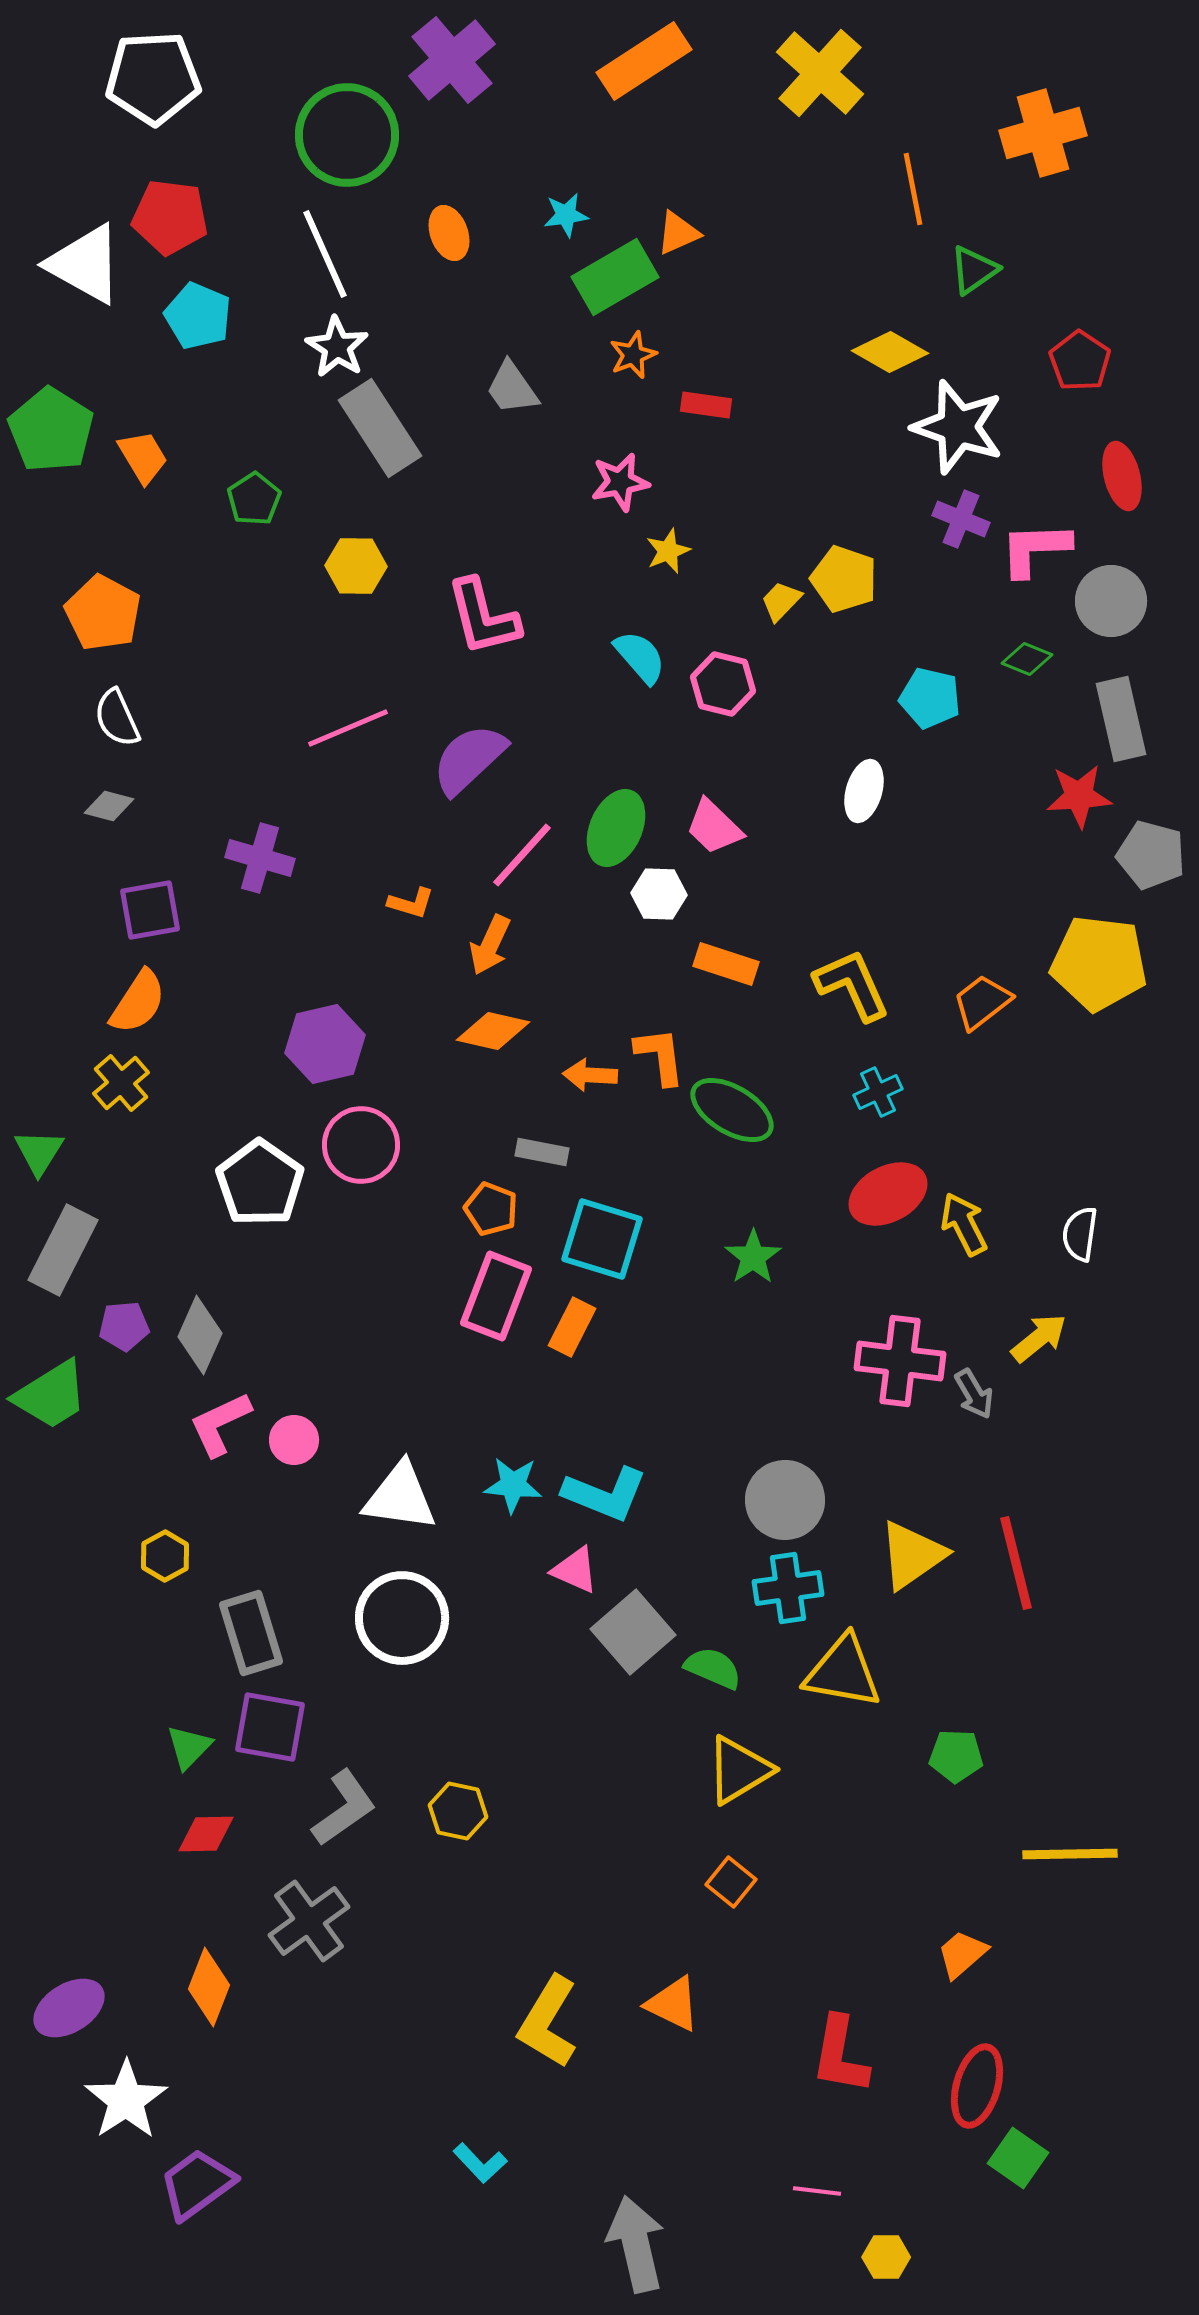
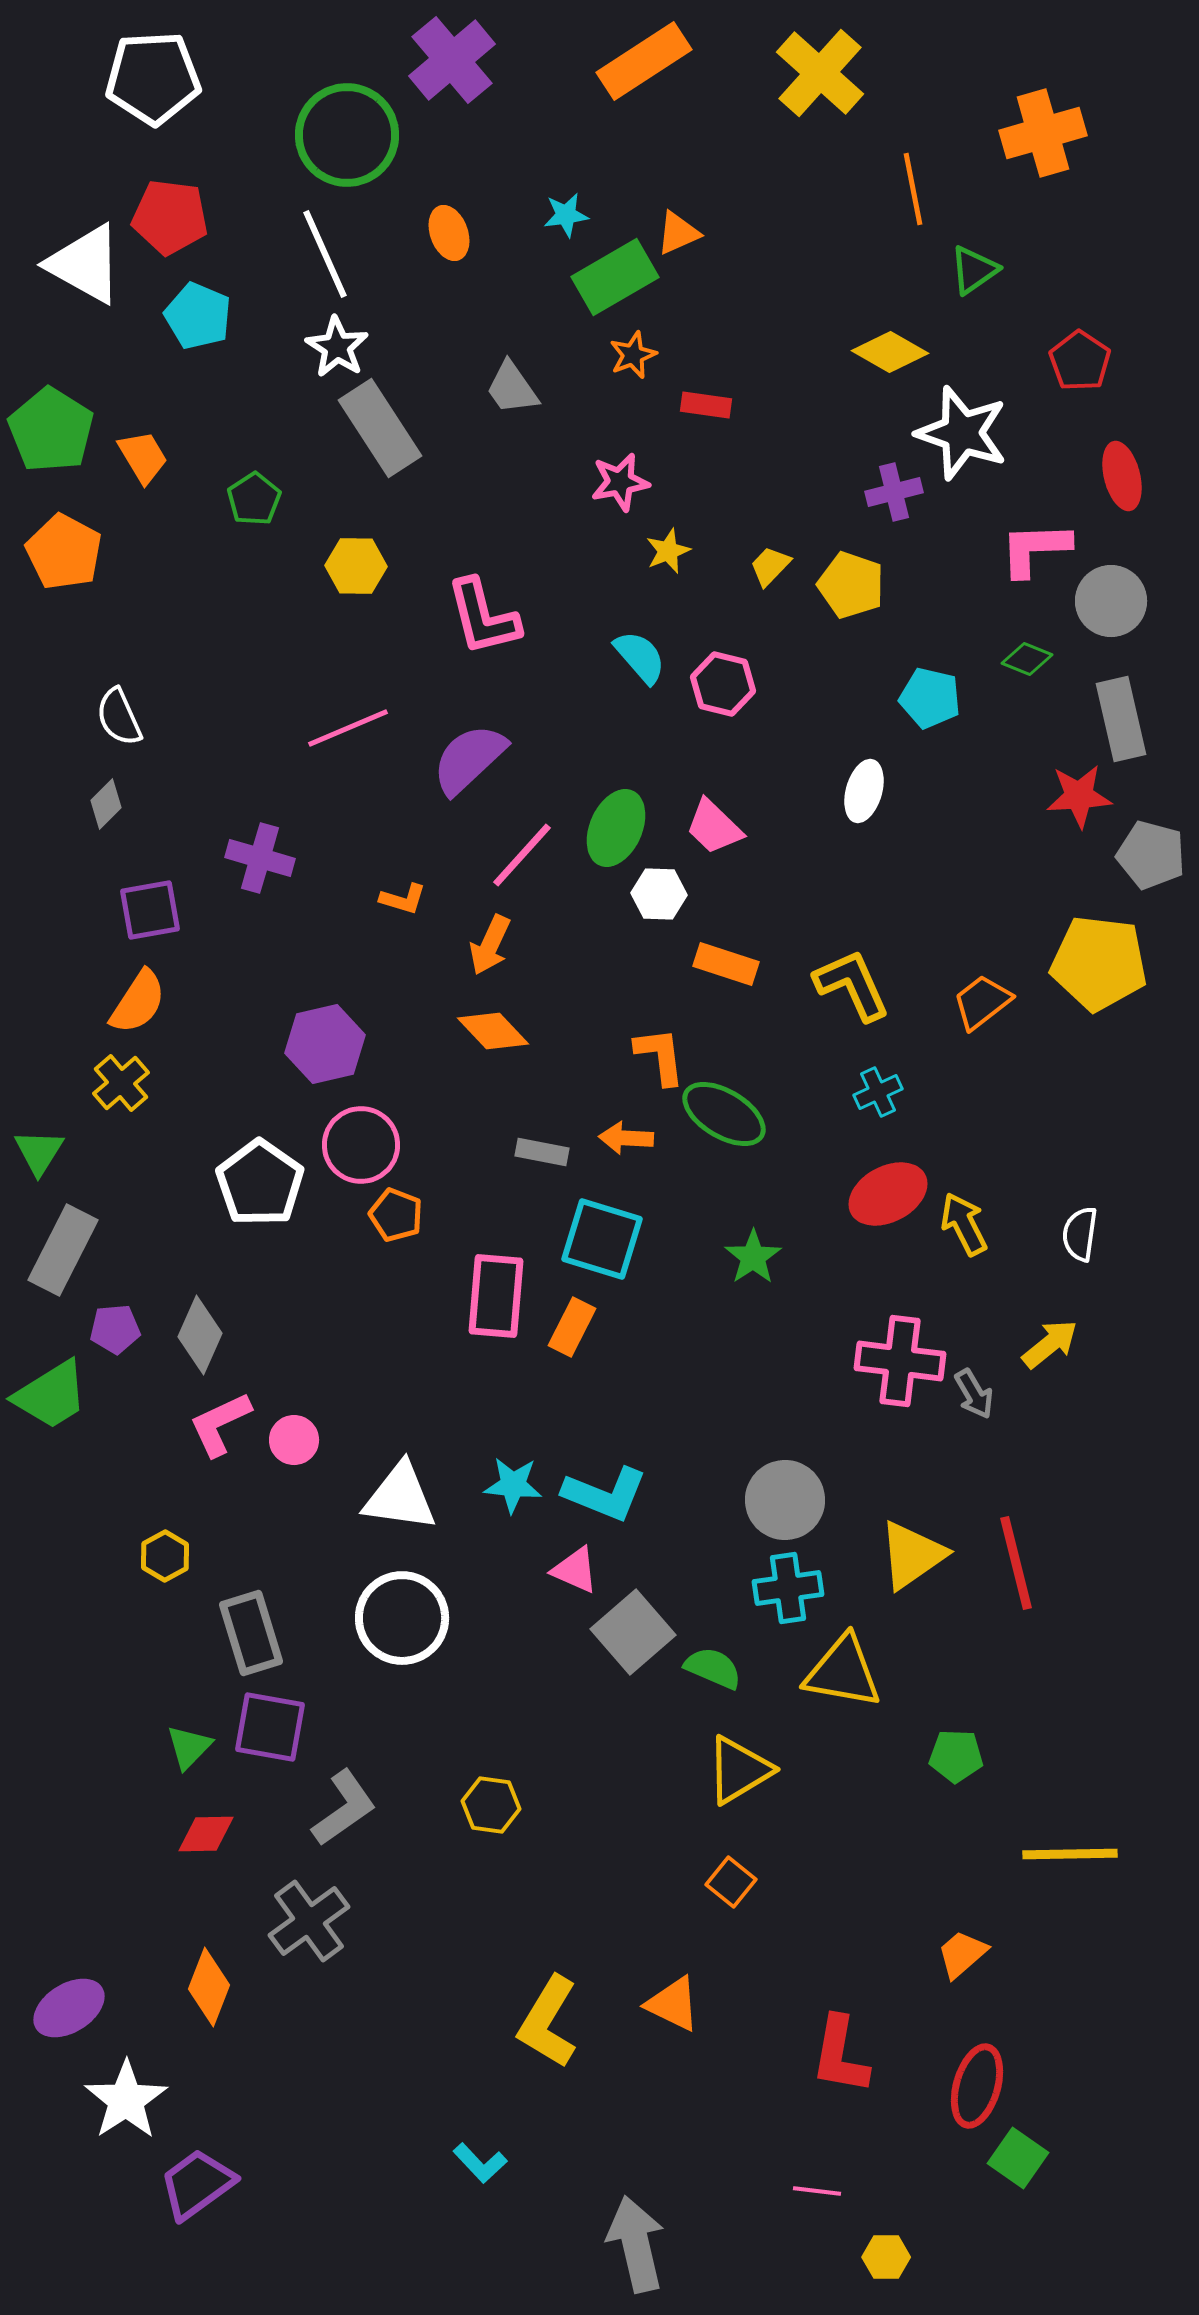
white star at (958, 427): moved 4 px right, 6 px down
purple cross at (961, 519): moved 67 px left, 27 px up; rotated 36 degrees counterclockwise
yellow pentagon at (844, 579): moved 7 px right, 6 px down
yellow trapezoid at (781, 601): moved 11 px left, 35 px up
orange pentagon at (103, 613): moved 39 px left, 61 px up
white semicircle at (117, 718): moved 2 px right, 1 px up
gray diamond at (109, 806): moved 3 px left, 2 px up; rotated 60 degrees counterclockwise
orange L-shape at (411, 903): moved 8 px left, 4 px up
orange diamond at (493, 1031): rotated 34 degrees clockwise
orange arrow at (590, 1075): moved 36 px right, 63 px down
green ellipse at (732, 1110): moved 8 px left, 4 px down
orange pentagon at (491, 1209): moved 95 px left, 6 px down
pink rectangle at (496, 1296): rotated 16 degrees counterclockwise
purple pentagon at (124, 1326): moved 9 px left, 3 px down
yellow arrow at (1039, 1338): moved 11 px right, 6 px down
yellow hexagon at (458, 1811): moved 33 px right, 6 px up; rotated 4 degrees counterclockwise
